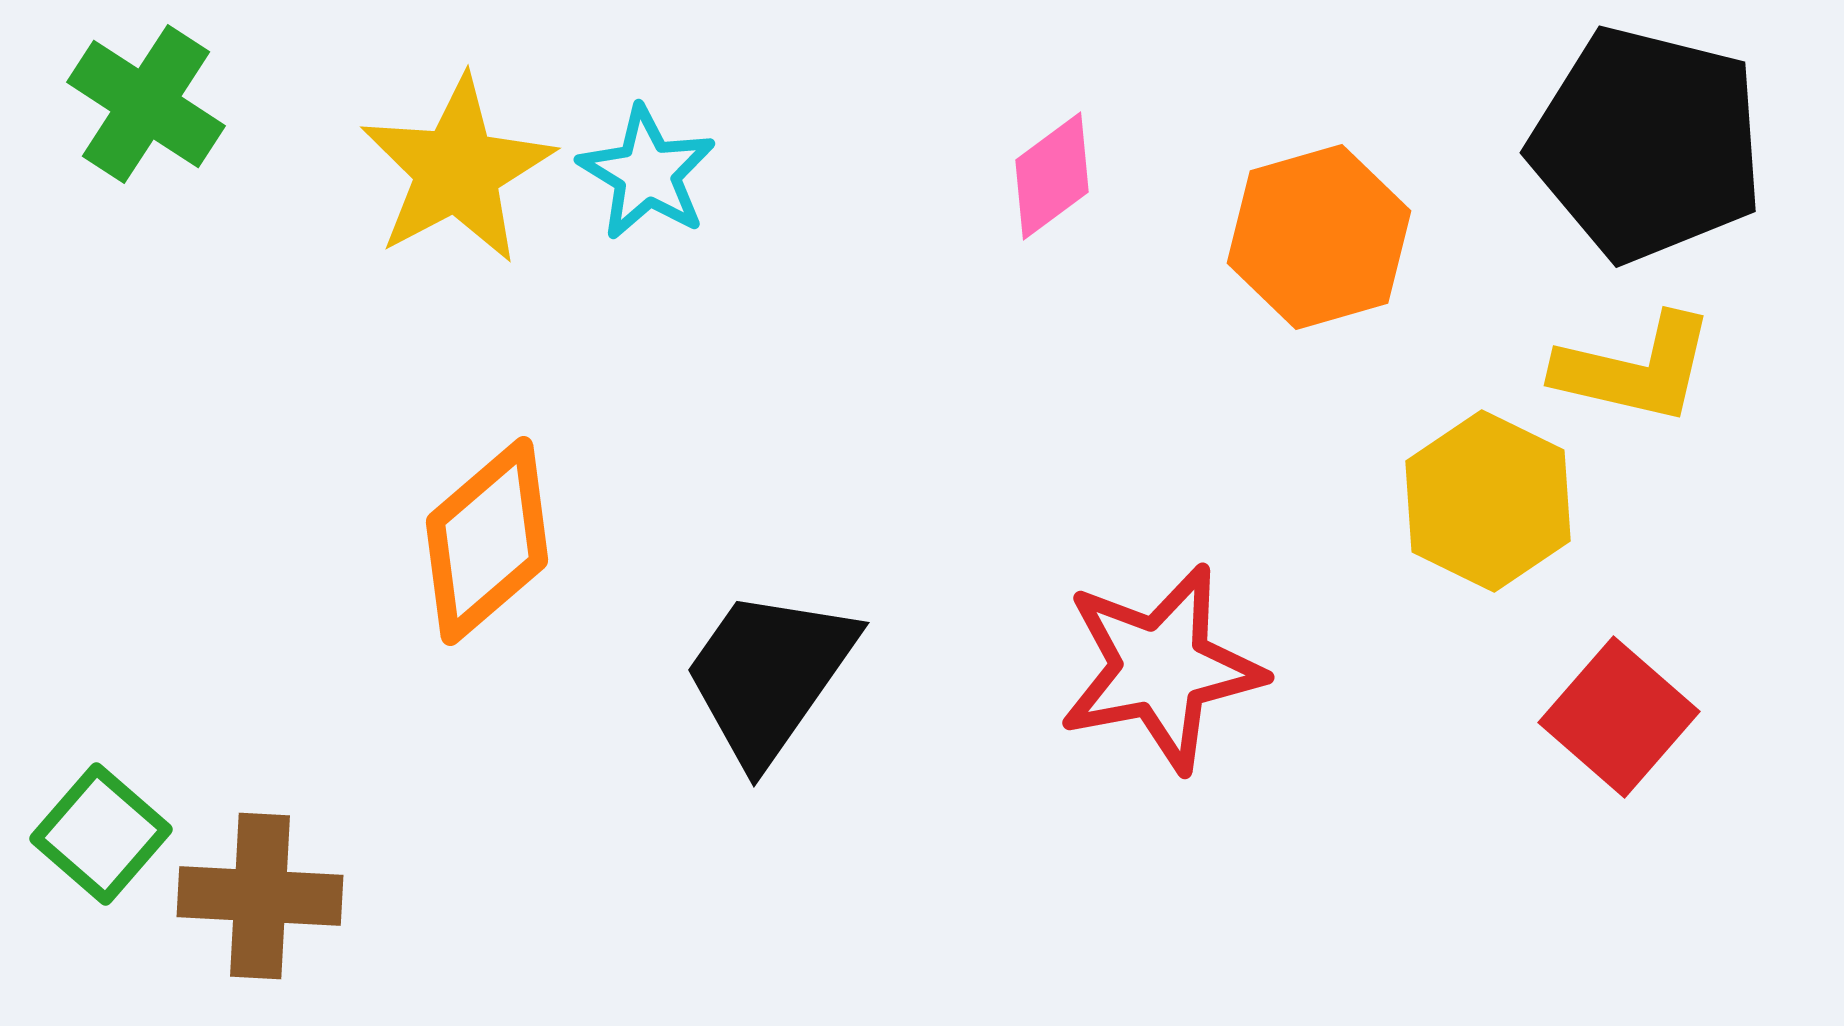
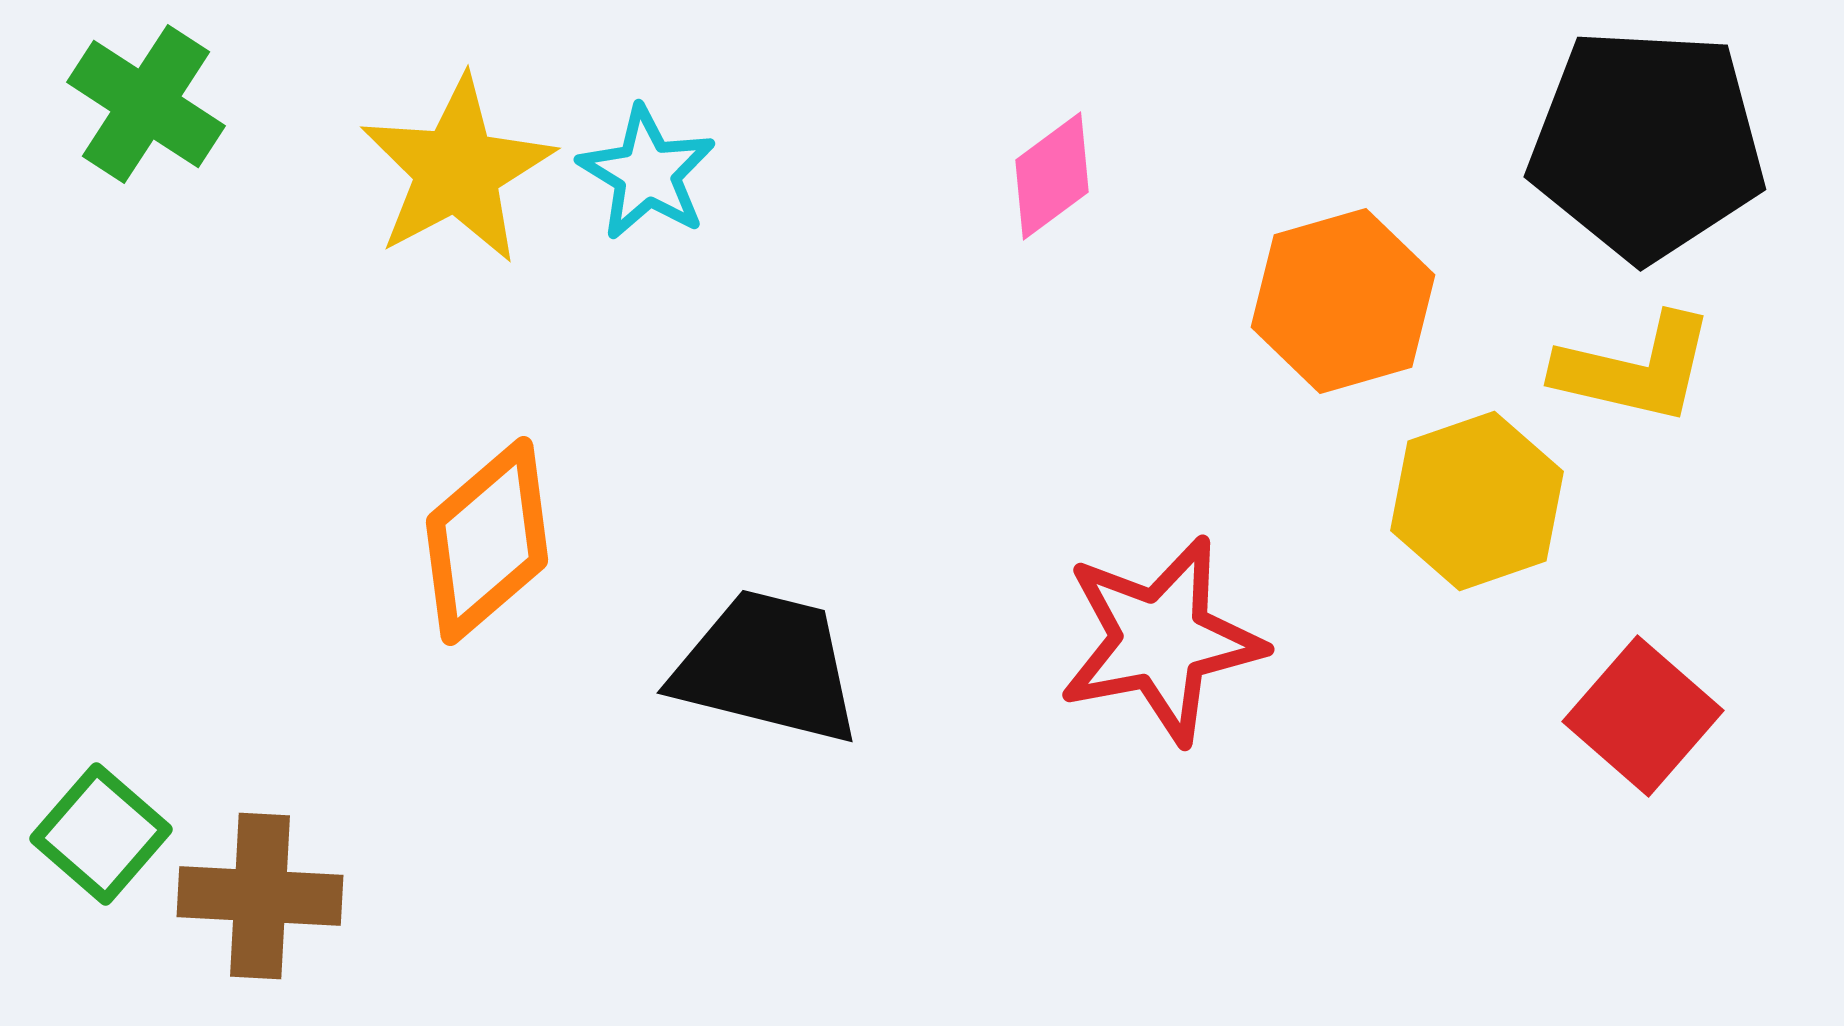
black pentagon: rotated 11 degrees counterclockwise
orange hexagon: moved 24 px right, 64 px down
yellow hexagon: moved 11 px left; rotated 15 degrees clockwise
red star: moved 28 px up
black trapezoid: moved 2 px left, 8 px up; rotated 69 degrees clockwise
red square: moved 24 px right, 1 px up
